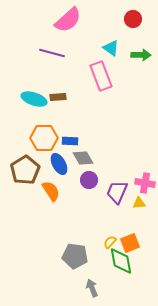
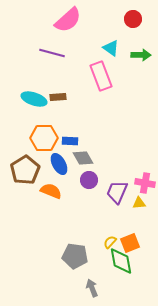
orange semicircle: rotated 35 degrees counterclockwise
